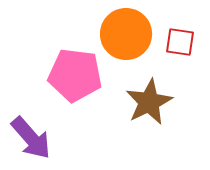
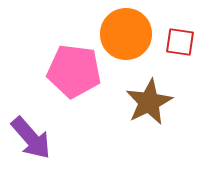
pink pentagon: moved 1 px left, 4 px up
